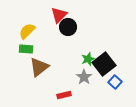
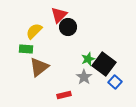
yellow semicircle: moved 7 px right
black square: rotated 15 degrees counterclockwise
